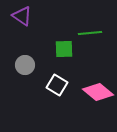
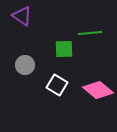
pink diamond: moved 2 px up
